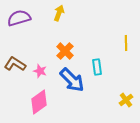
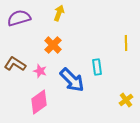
orange cross: moved 12 px left, 6 px up
